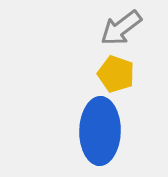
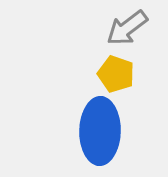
gray arrow: moved 6 px right
